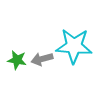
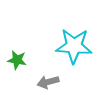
gray arrow: moved 6 px right, 23 px down
